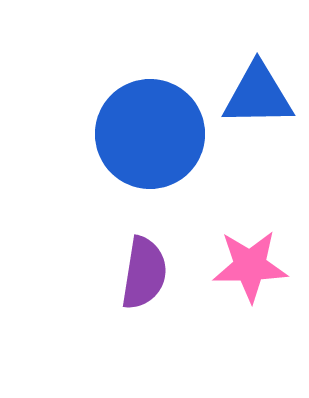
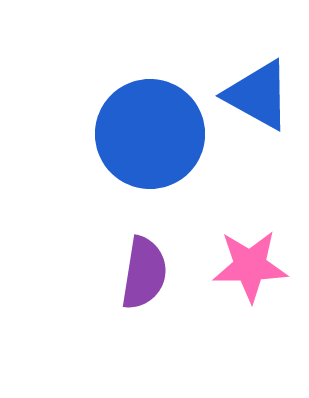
blue triangle: rotated 30 degrees clockwise
